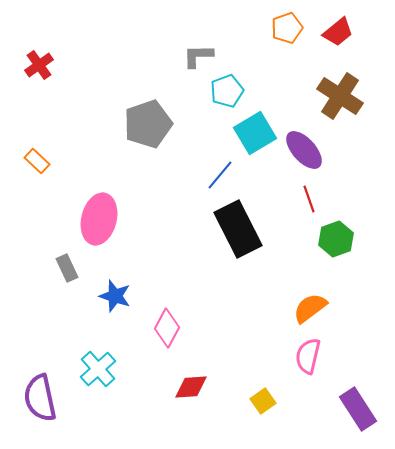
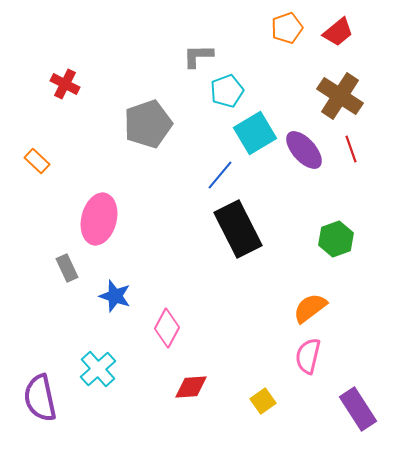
red cross: moved 26 px right, 19 px down; rotated 28 degrees counterclockwise
red line: moved 42 px right, 50 px up
